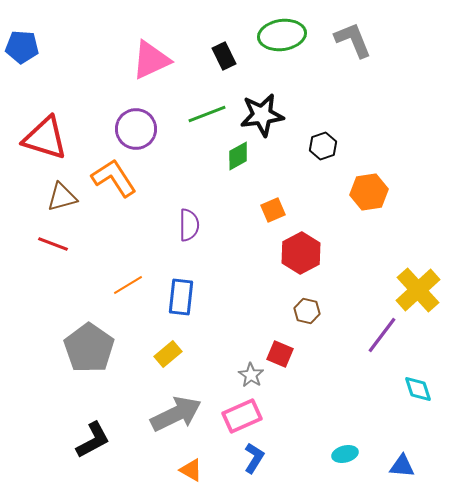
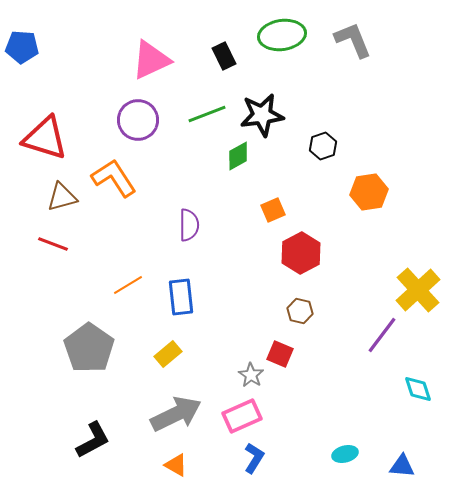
purple circle: moved 2 px right, 9 px up
blue rectangle: rotated 12 degrees counterclockwise
brown hexagon: moved 7 px left
orange triangle: moved 15 px left, 5 px up
